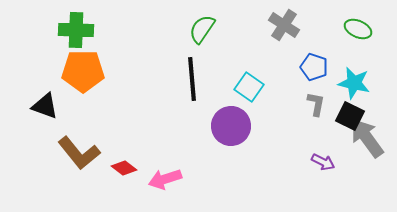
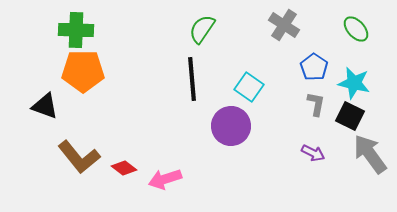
green ellipse: moved 2 px left; rotated 24 degrees clockwise
blue pentagon: rotated 16 degrees clockwise
gray arrow: moved 3 px right, 16 px down
brown L-shape: moved 4 px down
purple arrow: moved 10 px left, 9 px up
